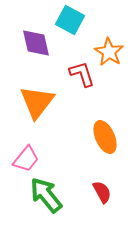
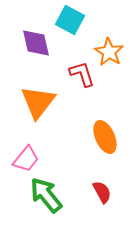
orange triangle: moved 1 px right
